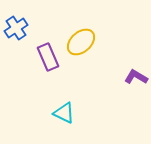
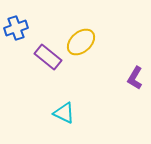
blue cross: rotated 15 degrees clockwise
purple rectangle: rotated 28 degrees counterclockwise
purple L-shape: moved 1 px left, 1 px down; rotated 90 degrees counterclockwise
